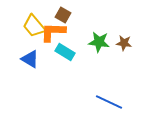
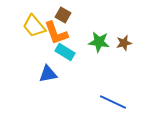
orange L-shape: moved 3 px right, 1 px down; rotated 112 degrees counterclockwise
brown star: rotated 21 degrees counterclockwise
blue triangle: moved 18 px right, 15 px down; rotated 42 degrees counterclockwise
blue line: moved 4 px right
